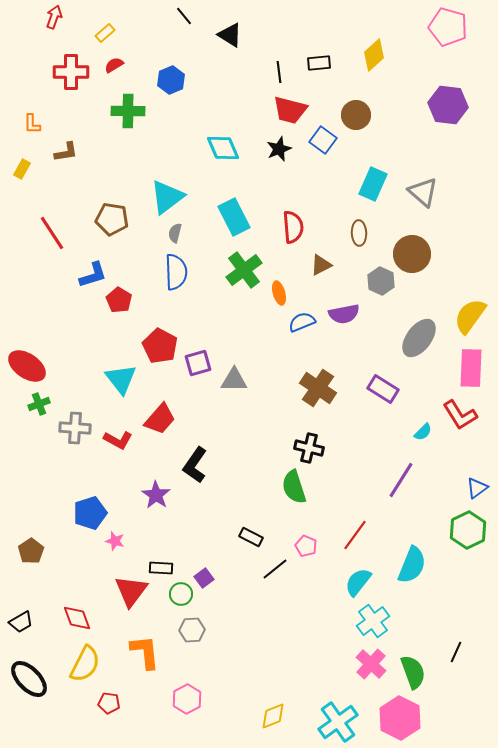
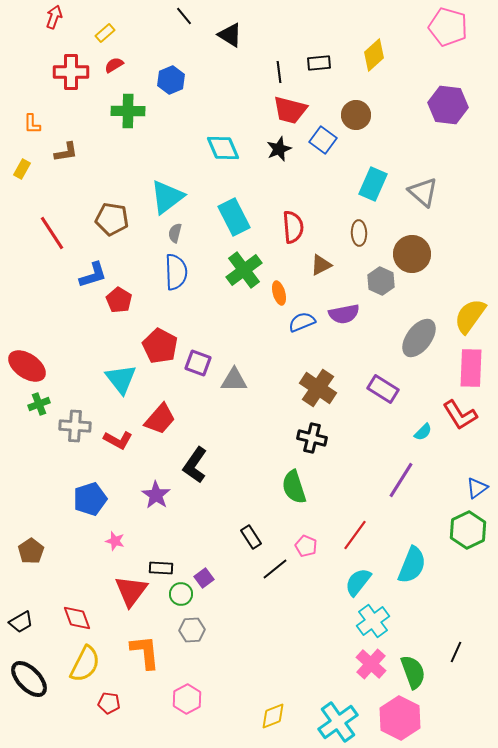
purple square at (198, 363): rotated 36 degrees clockwise
gray cross at (75, 428): moved 2 px up
black cross at (309, 448): moved 3 px right, 10 px up
blue pentagon at (90, 513): moved 14 px up
black rectangle at (251, 537): rotated 30 degrees clockwise
